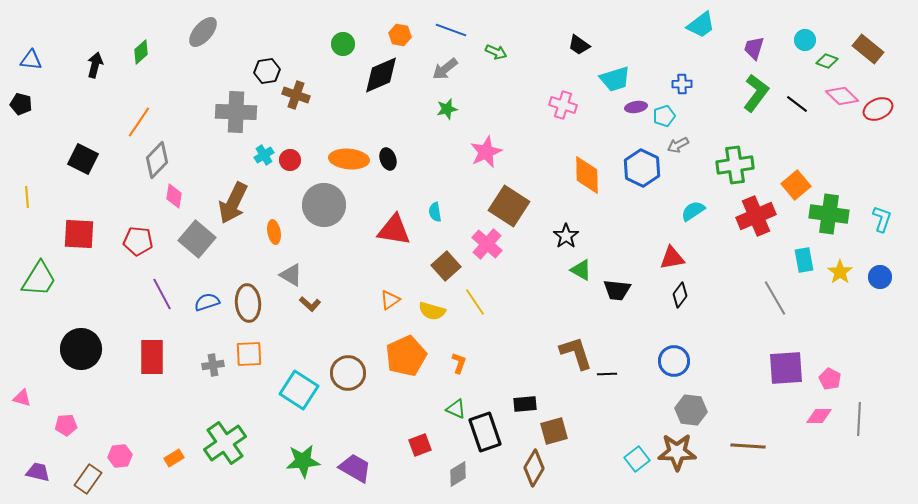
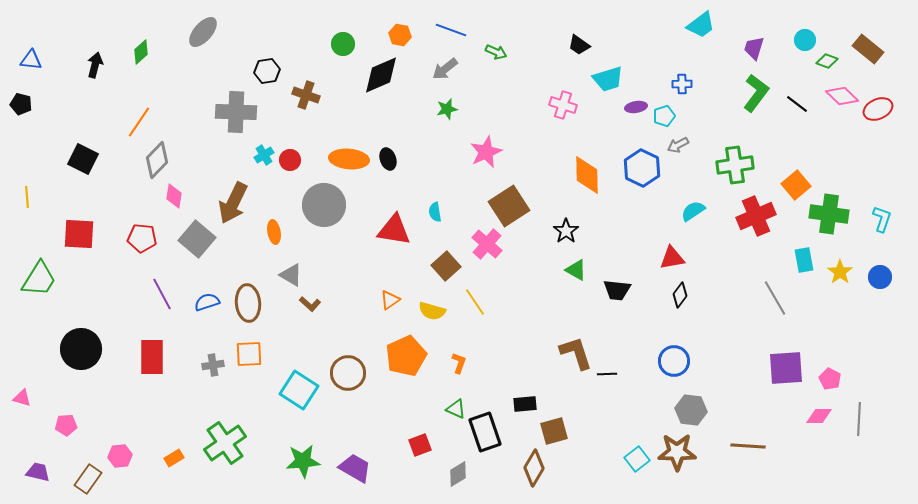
cyan trapezoid at (615, 79): moved 7 px left
brown cross at (296, 95): moved 10 px right
brown square at (509, 206): rotated 24 degrees clockwise
black star at (566, 236): moved 5 px up
red pentagon at (138, 241): moved 4 px right, 3 px up
green triangle at (581, 270): moved 5 px left
